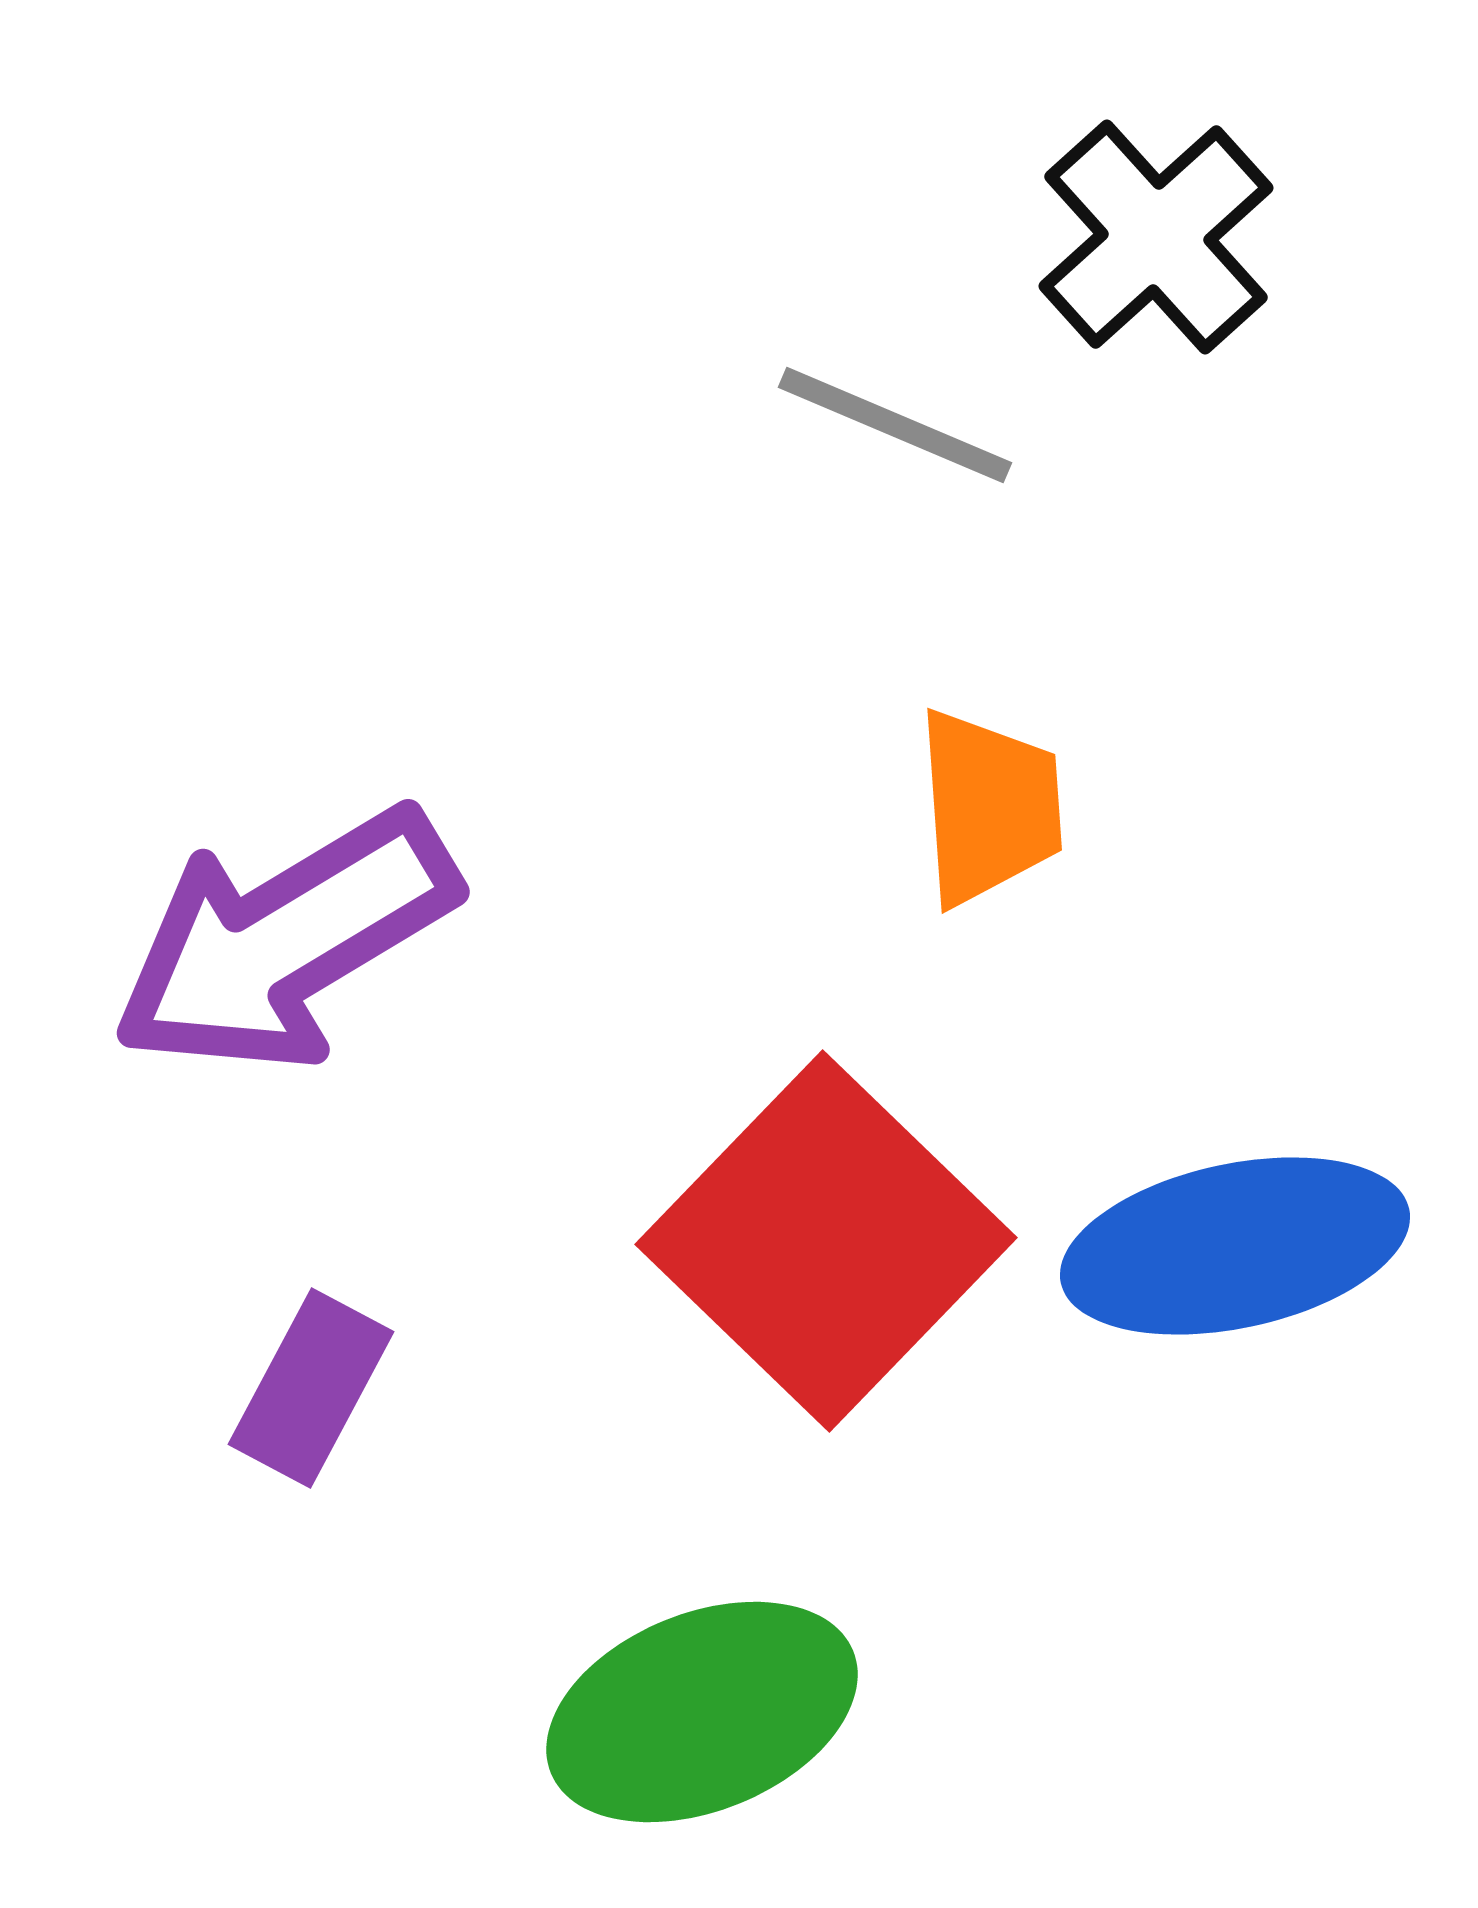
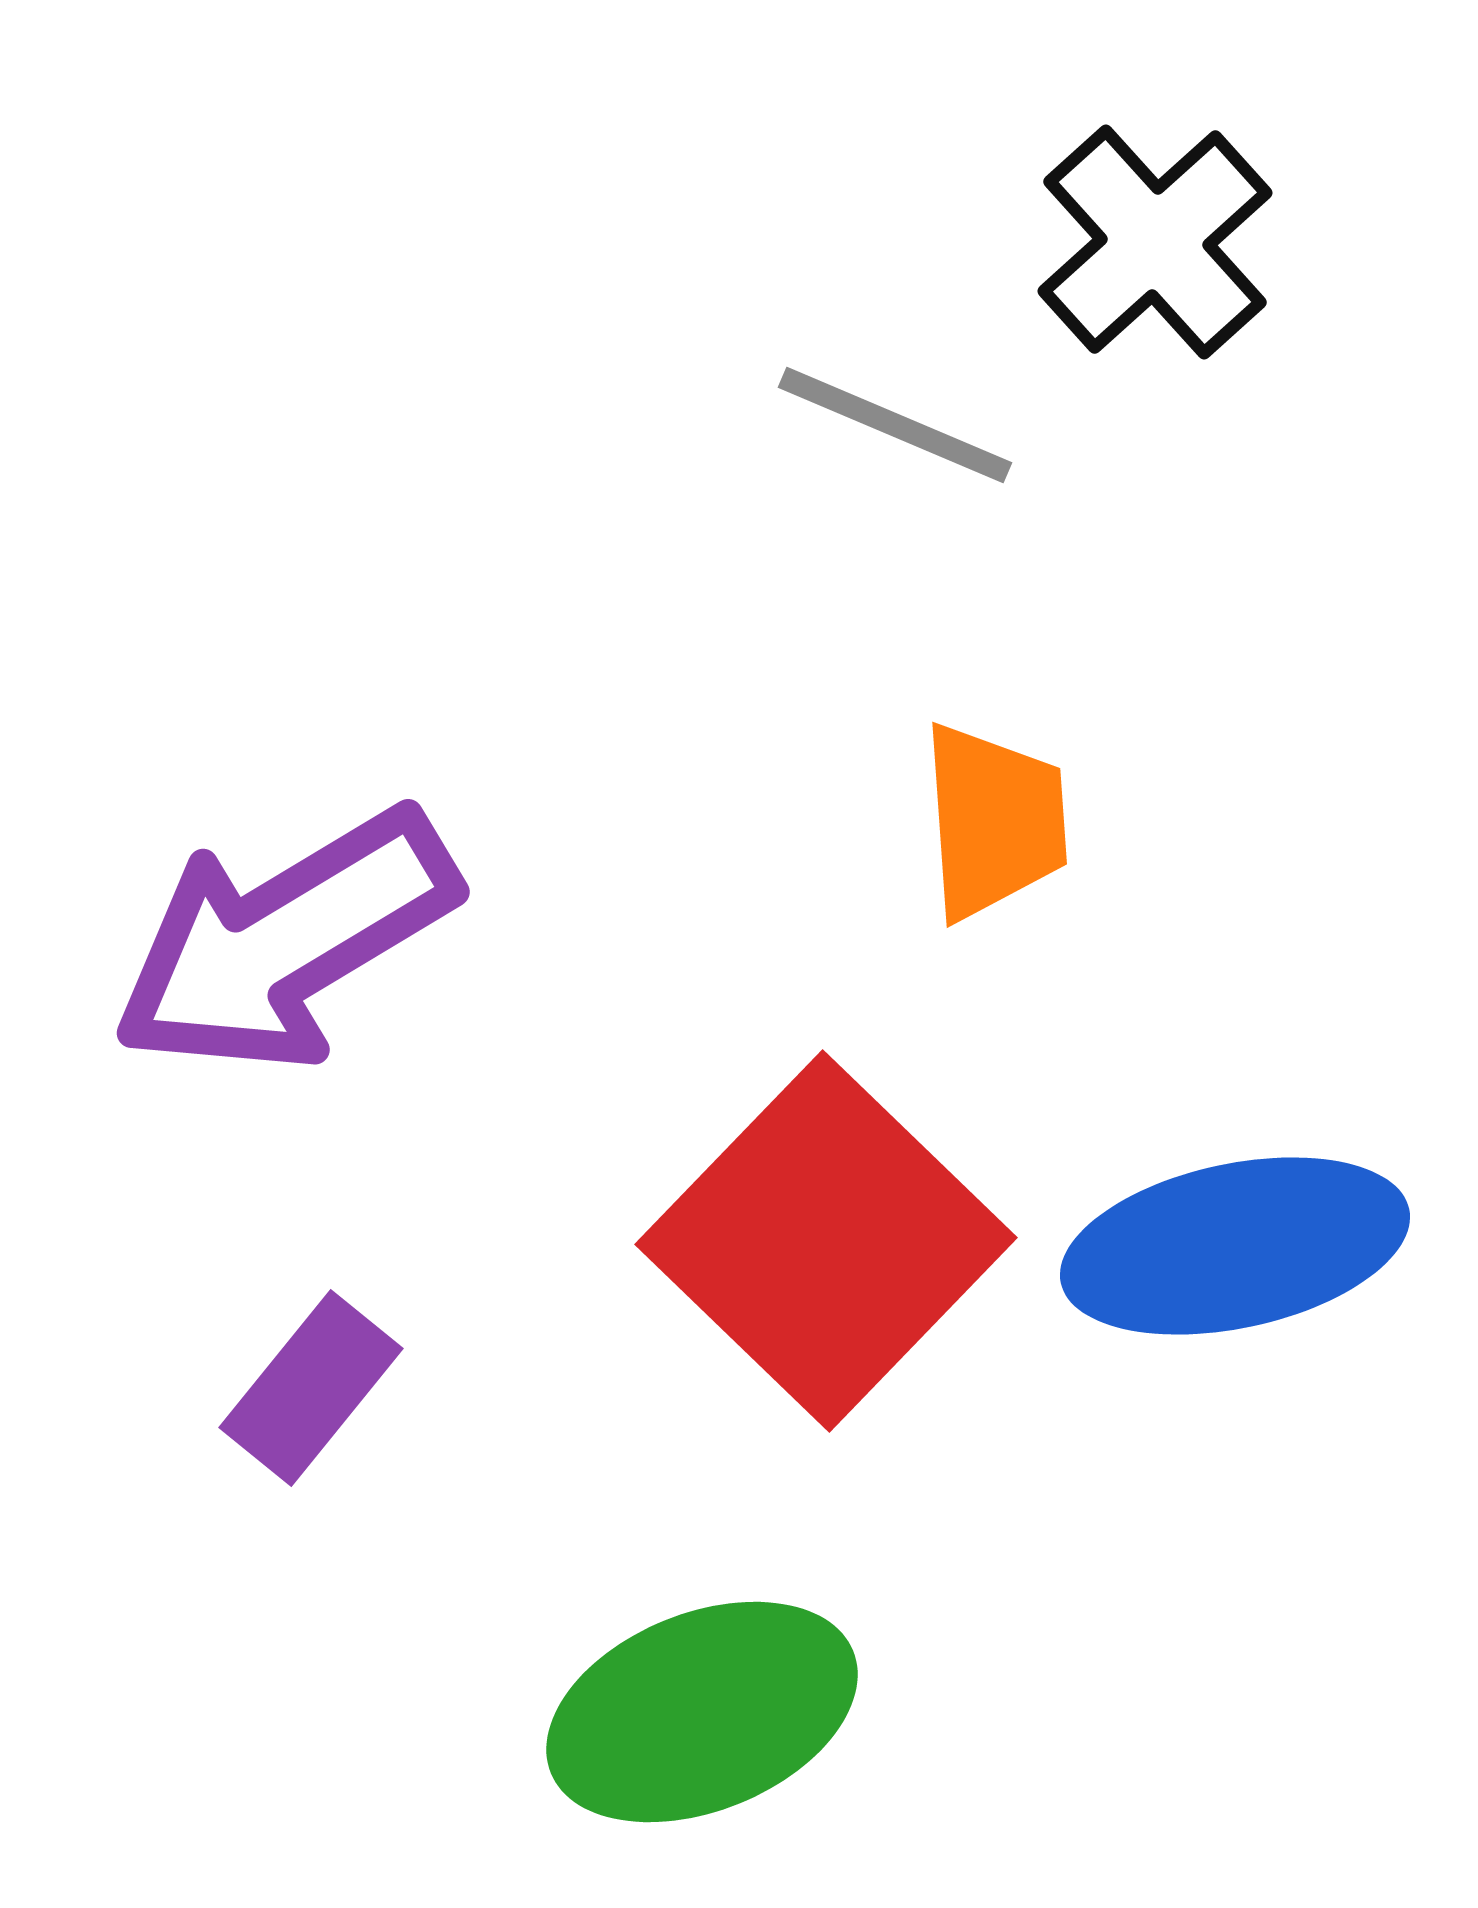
black cross: moved 1 px left, 5 px down
orange trapezoid: moved 5 px right, 14 px down
purple rectangle: rotated 11 degrees clockwise
